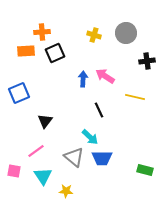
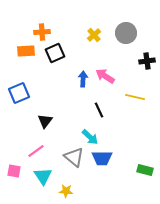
yellow cross: rotated 32 degrees clockwise
